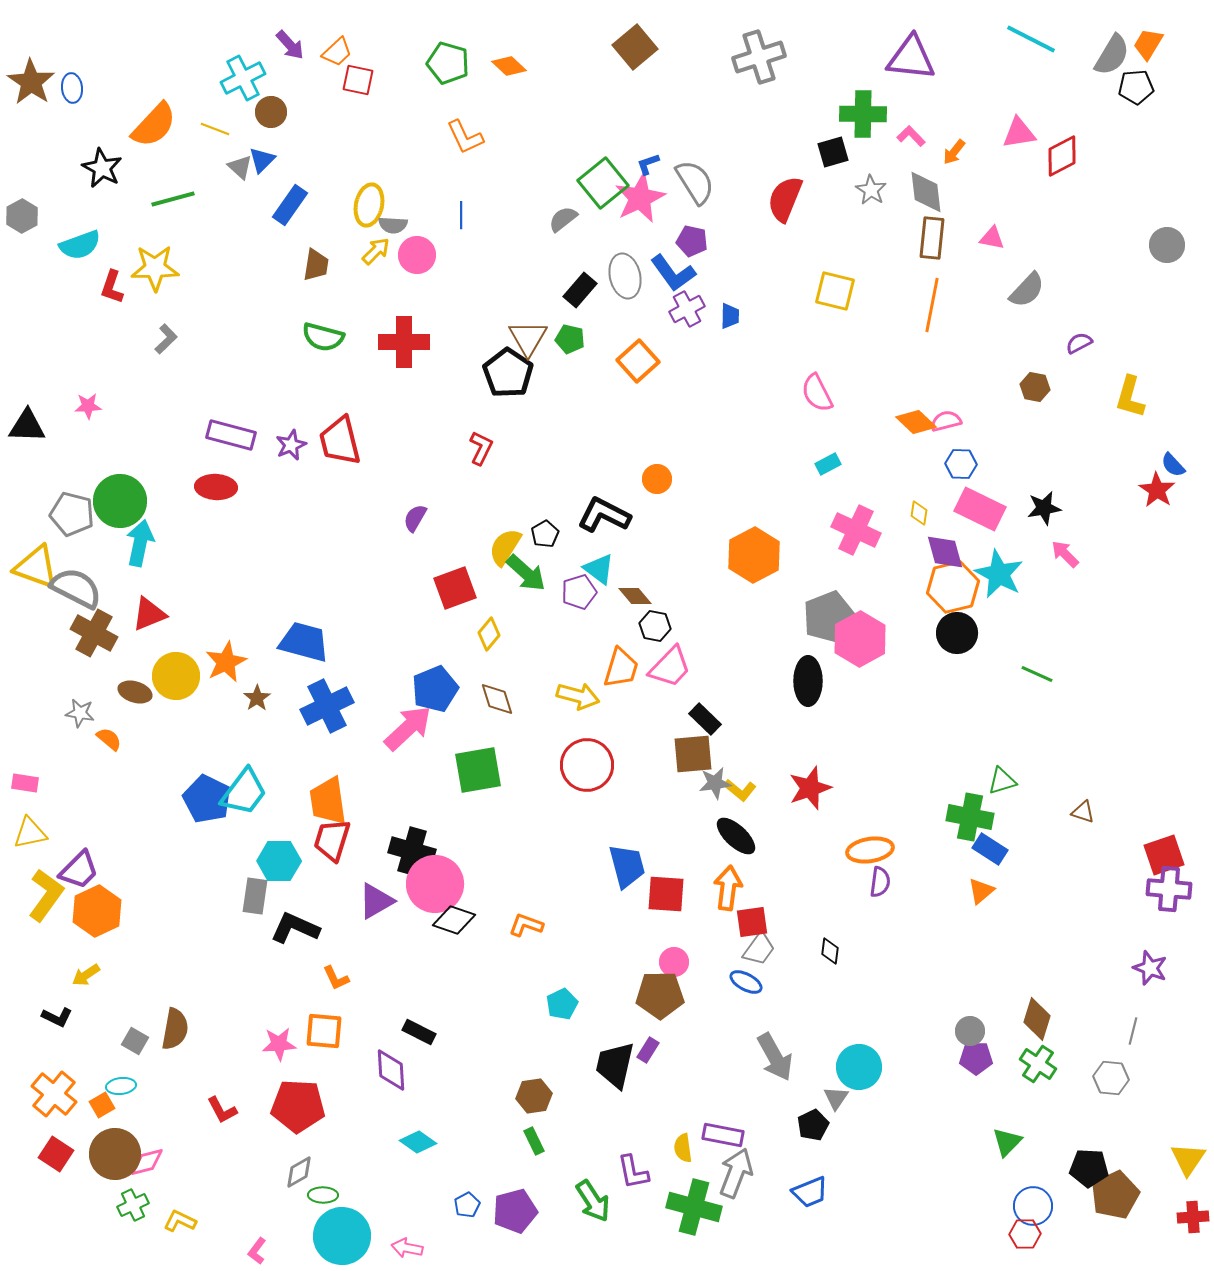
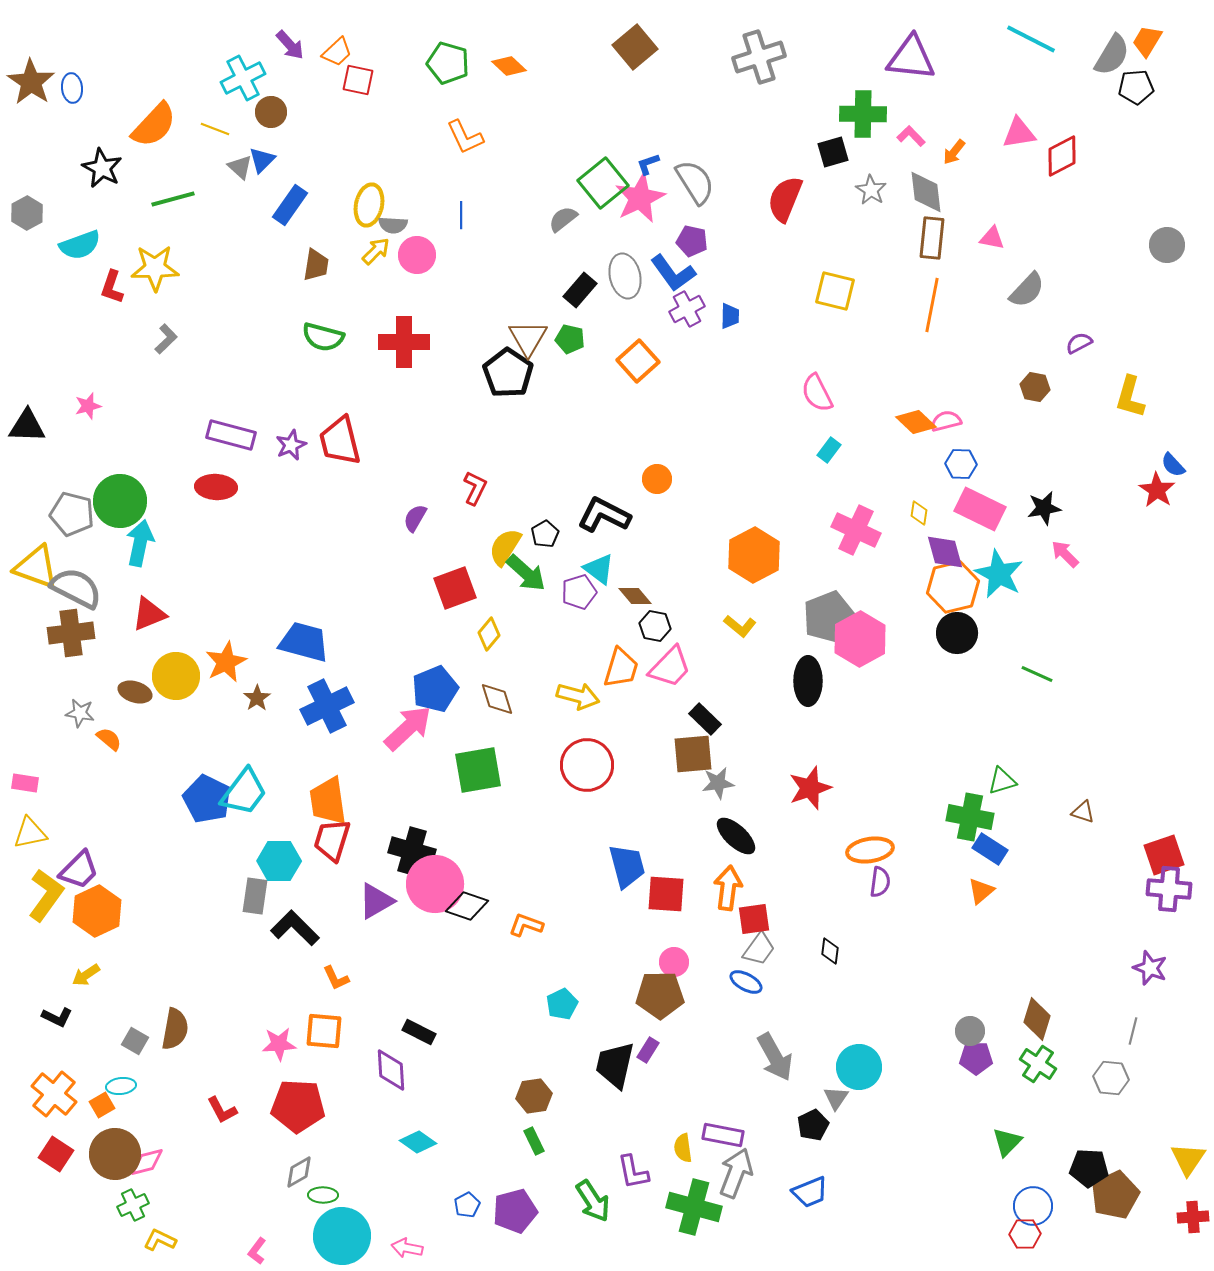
orange trapezoid at (1148, 44): moved 1 px left, 3 px up
gray hexagon at (22, 216): moved 5 px right, 3 px up
pink star at (88, 406): rotated 12 degrees counterclockwise
red L-shape at (481, 448): moved 6 px left, 40 px down
cyan rectangle at (828, 464): moved 1 px right, 14 px up; rotated 25 degrees counterclockwise
brown cross at (94, 633): moved 23 px left; rotated 36 degrees counterclockwise
gray star at (715, 783): moved 3 px right
yellow L-shape at (740, 790): moved 164 px up
black diamond at (454, 920): moved 13 px right, 14 px up
red square at (752, 922): moved 2 px right, 3 px up
black L-shape at (295, 928): rotated 21 degrees clockwise
yellow L-shape at (180, 1221): moved 20 px left, 19 px down
